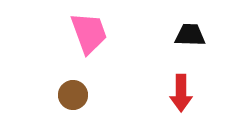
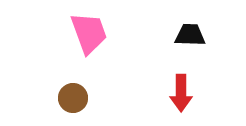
brown circle: moved 3 px down
